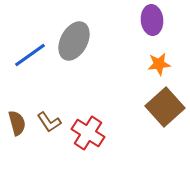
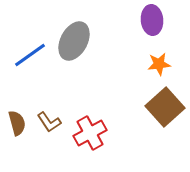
red cross: moved 2 px right; rotated 28 degrees clockwise
